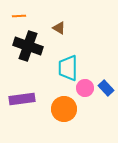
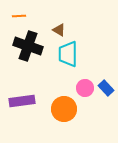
brown triangle: moved 2 px down
cyan trapezoid: moved 14 px up
purple rectangle: moved 2 px down
